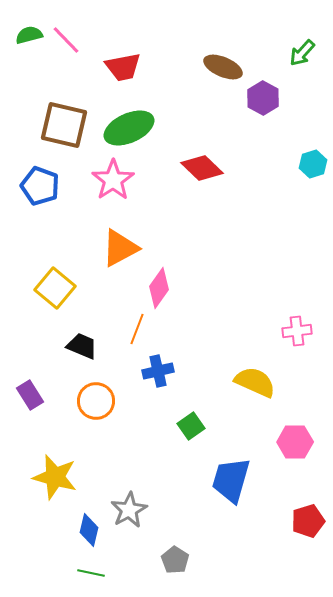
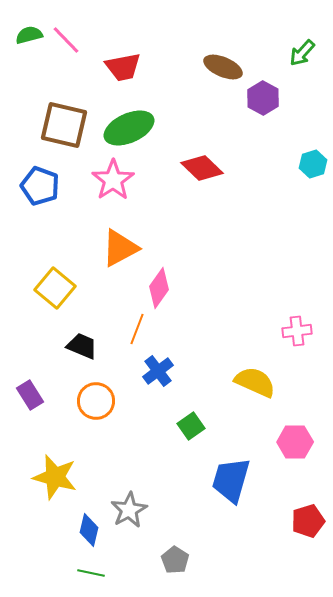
blue cross: rotated 24 degrees counterclockwise
